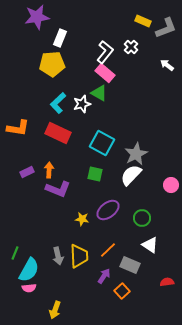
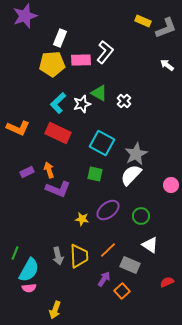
purple star: moved 12 px left, 1 px up; rotated 10 degrees counterclockwise
white cross: moved 7 px left, 54 px down
pink rectangle: moved 24 px left, 13 px up; rotated 42 degrees counterclockwise
orange L-shape: rotated 15 degrees clockwise
orange arrow: rotated 21 degrees counterclockwise
green circle: moved 1 px left, 2 px up
purple arrow: moved 3 px down
red semicircle: rotated 16 degrees counterclockwise
